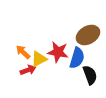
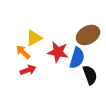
yellow triangle: moved 5 px left, 21 px up
